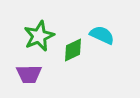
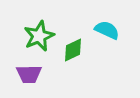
cyan semicircle: moved 5 px right, 5 px up
